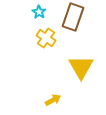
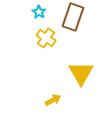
yellow triangle: moved 6 px down
